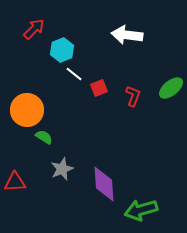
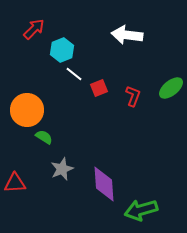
red triangle: moved 1 px down
